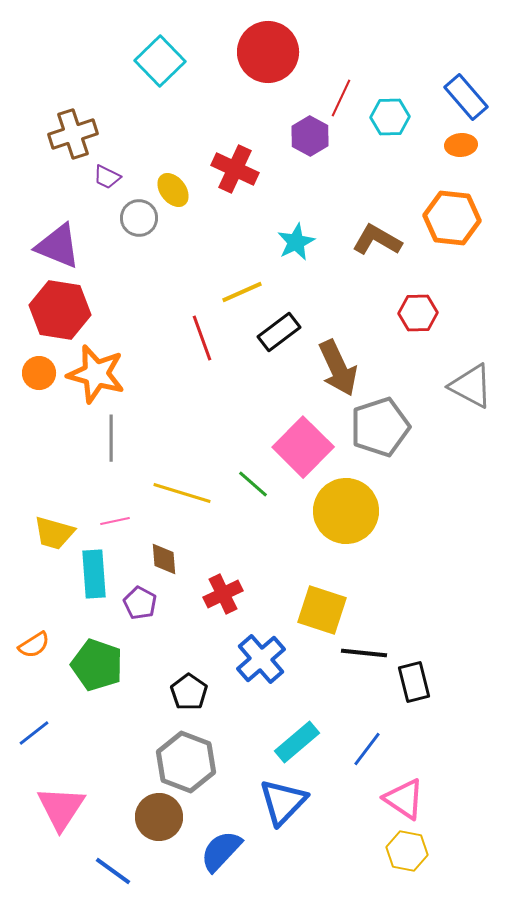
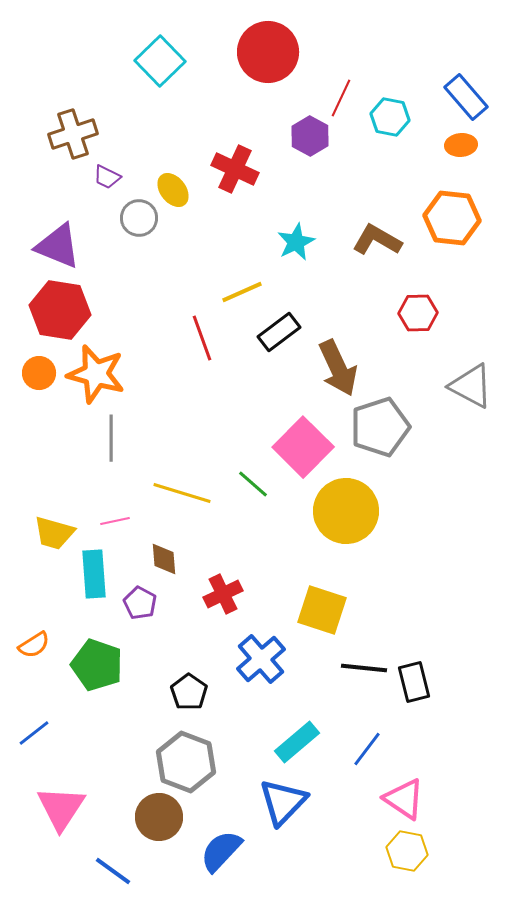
cyan hexagon at (390, 117): rotated 12 degrees clockwise
black line at (364, 653): moved 15 px down
